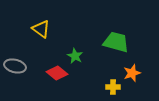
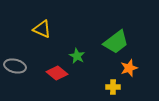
yellow triangle: moved 1 px right; rotated 12 degrees counterclockwise
green trapezoid: rotated 128 degrees clockwise
green star: moved 2 px right
orange star: moved 3 px left, 5 px up
